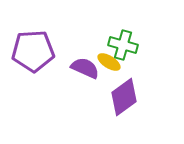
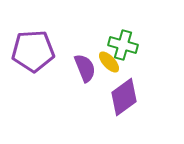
yellow ellipse: rotated 15 degrees clockwise
purple semicircle: rotated 44 degrees clockwise
